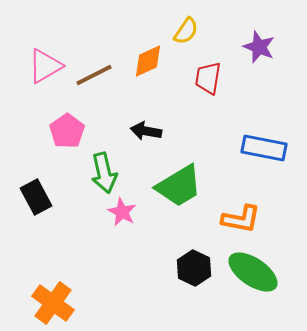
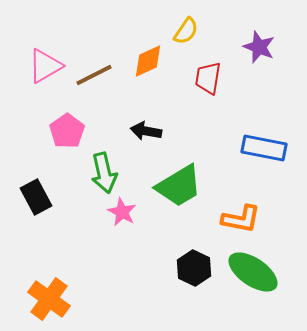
orange cross: moved 4 px left, 4 px up
